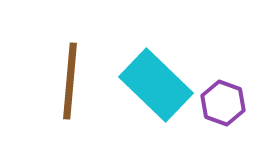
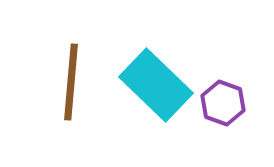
brown line: moved 1 px right, 1 px down
